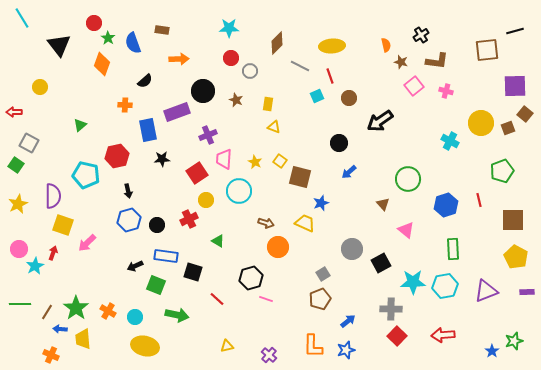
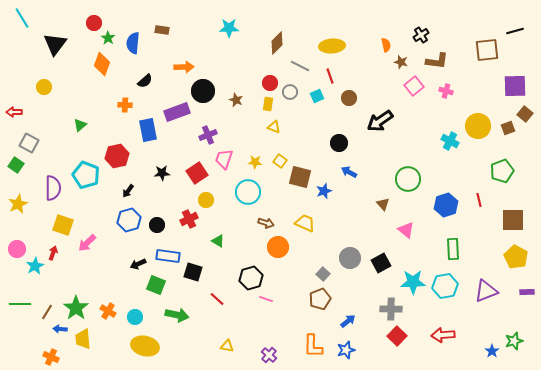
blue semicircle at (133, 43): rotated 25 degrees clockwise
black triangle at (59, 45): moved 4 px left, 1 px up; rotated 15 degrees clockwise
red circle at (231, 58): moved 39 px right, 25 px down
orange arrow at (179, 59): moved 5 px right, 8 px down
gray circle at (250, 71): moved 40 px right, 21 px down
yellow circle at (40, 87): moved 4 px right
yellow circle at (481, 123): moved 3 px left, 3 px down
black star at (162, 159): moved 14 px down
pink trapezoid at (224, 159): rotated 15 degrees clockwise
yellow star at (255, 162): rotated 24 degrees counterclockwise
blue arrow at (349, 172): rotated 70 degrees clockwise
cyan pentagon at (86, 175): rotated 8 degrees clockwise
black arrow at (128, 191): rotated 48 degrees clockwise
cyan circle at (239, 191): moved 9 px right, 1 px down
purple semicircle at (53, 196): moved 8 px up
blue star at (321, 203): moved 3 px right, 12 px up
pink circle at (19, 249): moved 2 px left
gray circle at (352, 249): moved 2 px left, 9 px down
blue rectangle at (166, 256): moved 2 px right
black arrow at (135, 266): moved 3 px right, 2 px up
gray square at (323, 274): rotated 16 degrees counterclockwise
yellow triangle at (227, 346): rotated 24 degrees clockwise
orange cross at (51, 355): moved 2 px down
